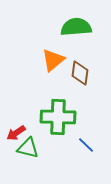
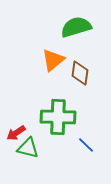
green semicircle: rotated 12 degrees counterclockwise
